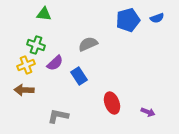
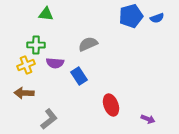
green triangle: moved 2 px right
blue pentagon: moved 3 px right, 4 px up
green cross: rotated 18 degrees counterclockwise
purple semicircle: rotated 48 degrees clockwise
brown arrow: moved 3 px down
red ellipse: moved 1 px left, 2 px down
purple arrow: moved 7 px down
gray L-shape: moved 9 px left, 3 px down; rotated 130 degrees clockwise
